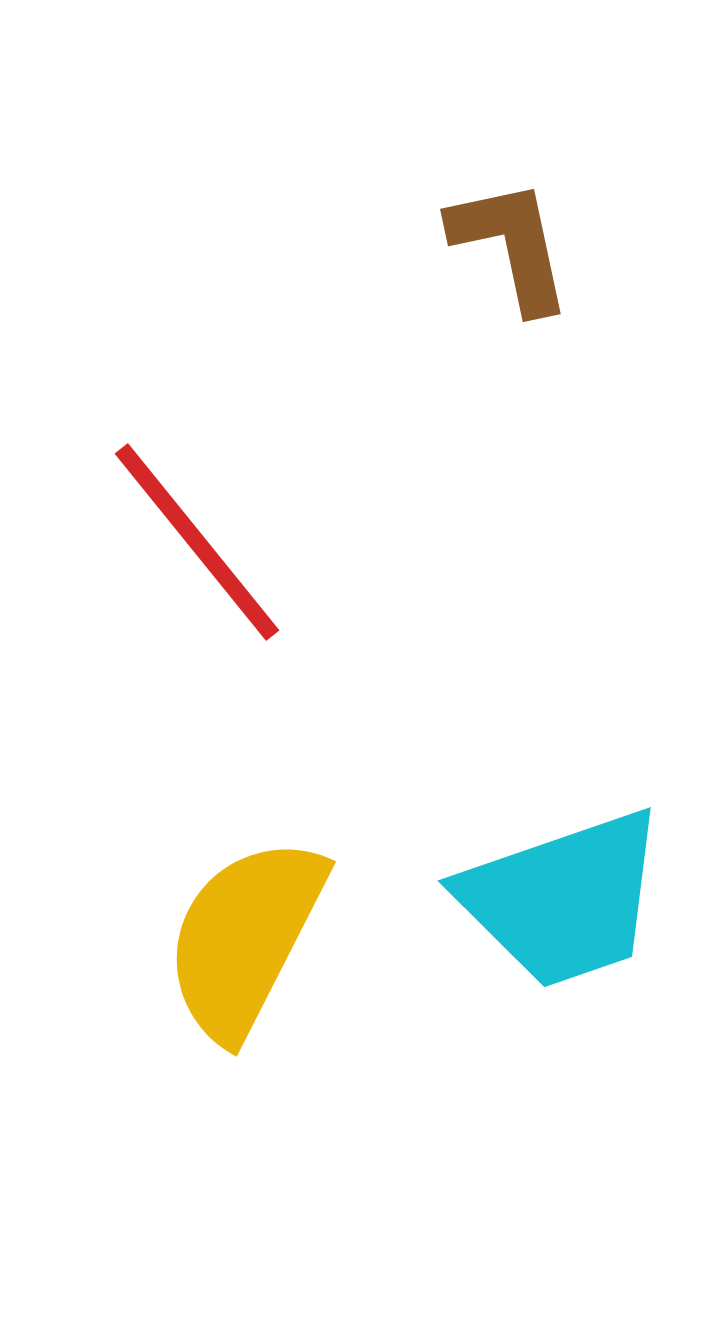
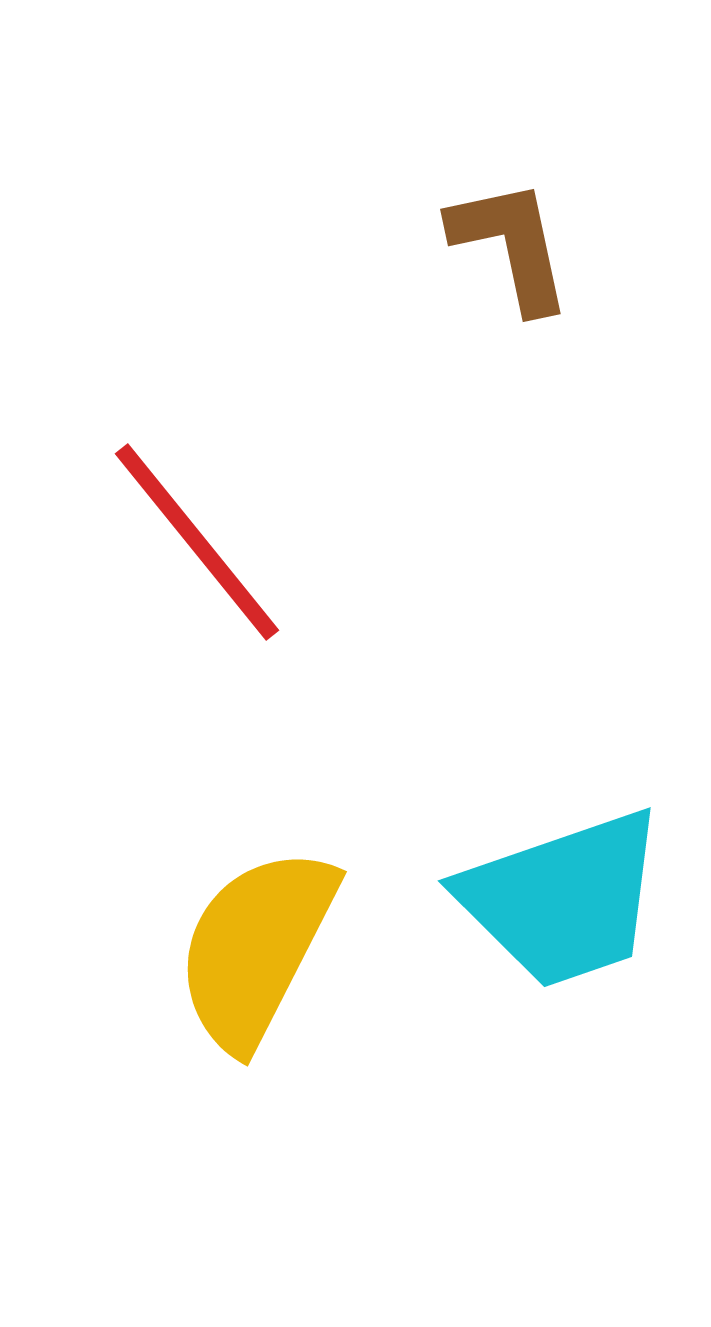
yellow semicircle: moved 11 px right, 10 px down
